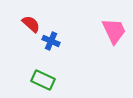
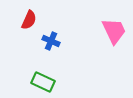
red semicircle: moved 2 px left, 4 px up; rotated 72 degrees clockwise
green rectangle: moved 2 px down
